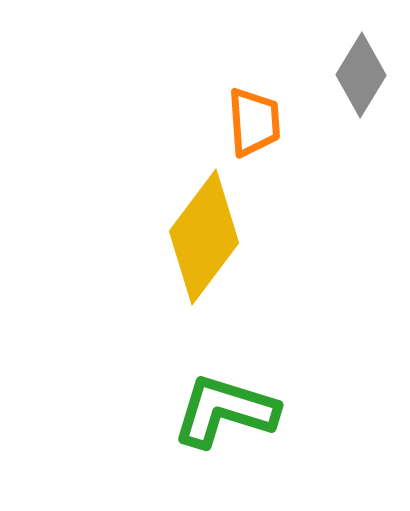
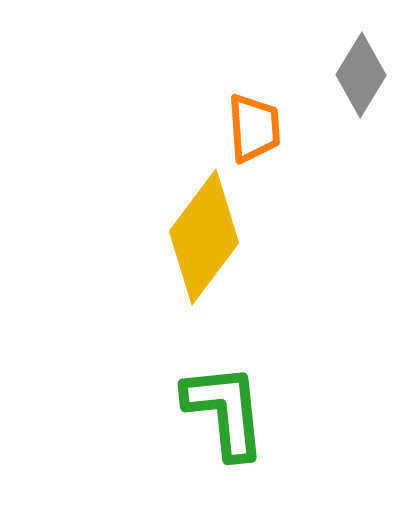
orange trapezoid: moved 6 px down
green L-shape: rotated 67 degrees clockwise
